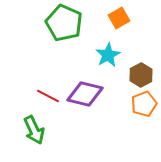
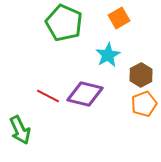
green arrow: moved 14 px left
